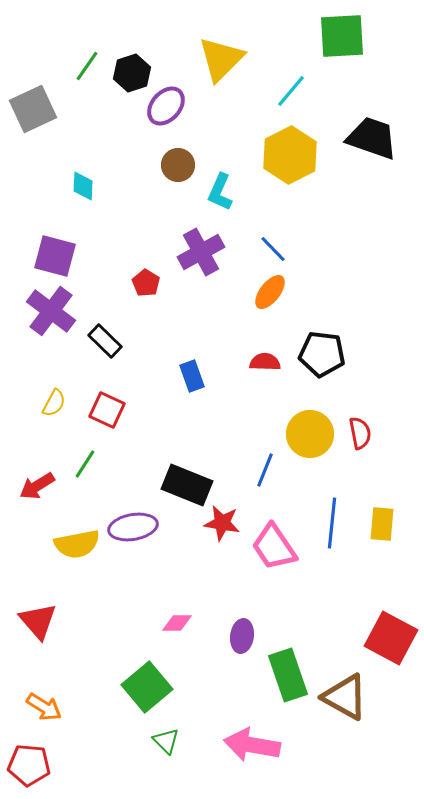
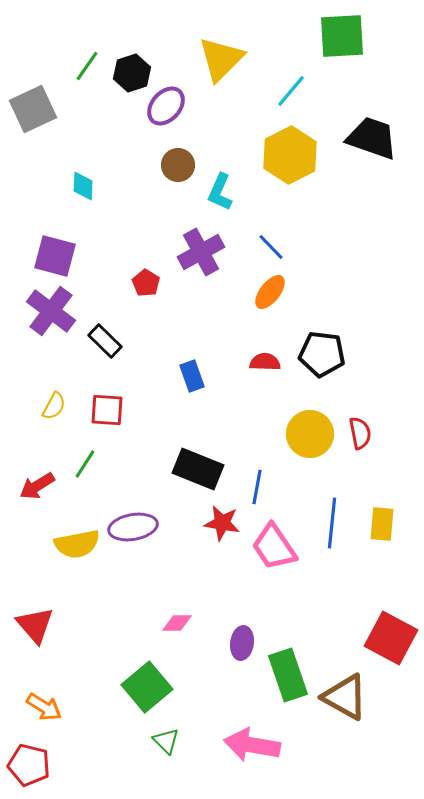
blue line at (273, 249): moved 2 px left, 2 px up
yellow semicircle at (54, 403): moved 3 px down
red square at (107, 410): rotated 21 degrees counterclockwise
blue line at (265, 470): moved 8 px left, 17 px down; rotated 12 degrees counterclockwise
black rectangle at (187, 485): moved 11 px right, 16 px up
red triangle at (38, 621): moved 3 px left, 4 px down
purple ellipse at (242, 636): moved 7 px down
red pentagon at (29, 765): rotated 9 degrees clockwise
